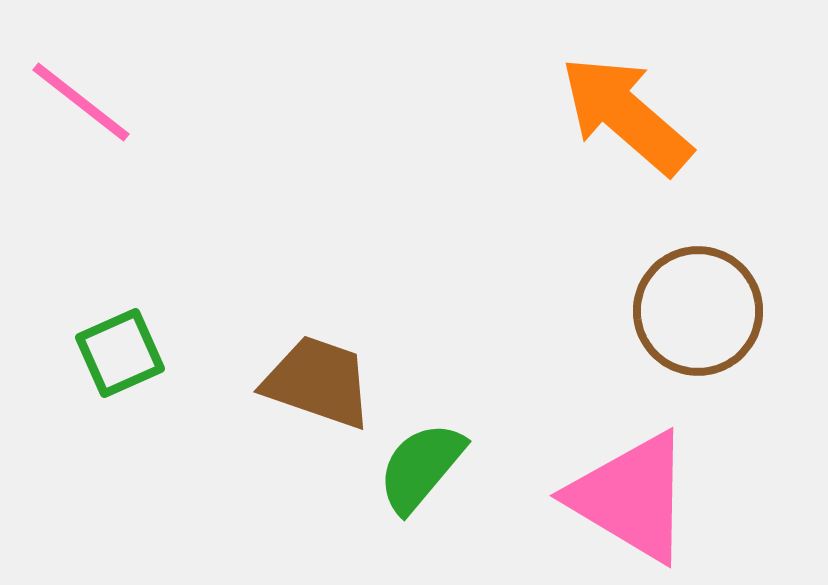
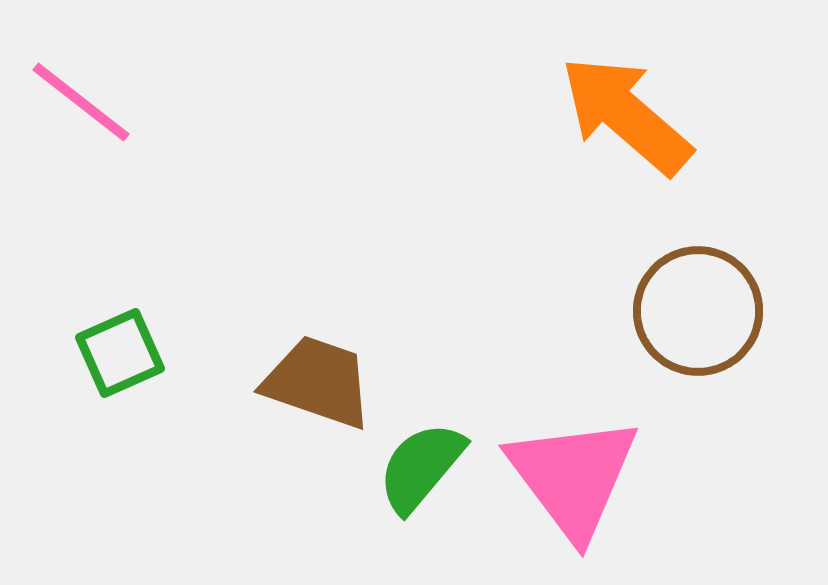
pink triangle: moved 58 px left, 20 px up; rotated 22 degrees clockwise
